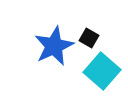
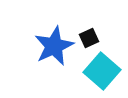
black square: rotated 36 degrees clockwise
